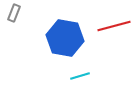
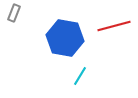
cyan line: rotated 42 degrees counterclockwise
